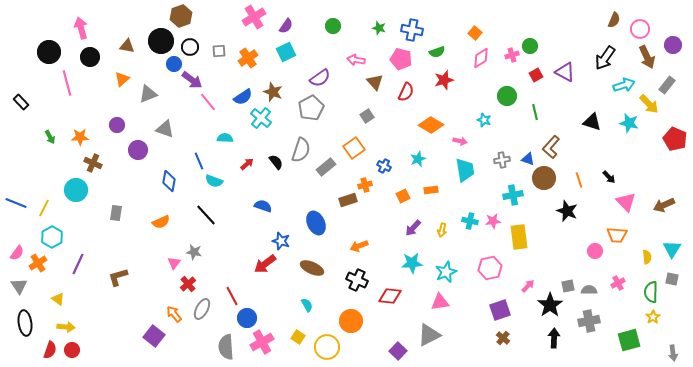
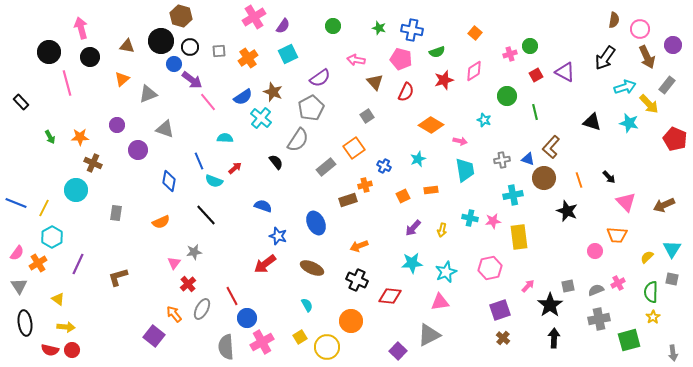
brown hexagon at (181, 16): rotated 25 degrees counterclockwise
brown semicircle at (614, 20): rotated 14 degrees counterclockwise
purple semicircle at (286, 26): moved 3 px left
cyan square at (286, 52): moved 2 px right, 2 px down
pink cross at (512, 55): moved 2 px left, 1 px up
pink diamond at (481, 58): moved 7 px left, 13 px down
cyan arrow at (624, 85): moved 1 px right, 2 px down
gray semicircle at (301, 150): moved 3 px left, 10 px up; rotated 15 degrees clockwise
red arrow at (247, 164): moved 12 px left, 4 px down
cyan cross at (470, 221): moved 3 px up
blue star at (281, 241): moved 3 px left, 5 px up
gray star at (194, 252): rotated 21 degrees counterclockwise
yellow semicircle at (647, 257): rotated 128 degrees counterclockwise
gray semicircle at (589, 290): moved 7 px right; rotated 21 degrees counterclockwise
gray cross at (589, 321): moved 10 px right, 2 px up
yellow square at (298, 337): moved 2 px right; rotated 24 degrees clockwise
red semicircle at (50, 350): rotated 84 degrees clockwise
